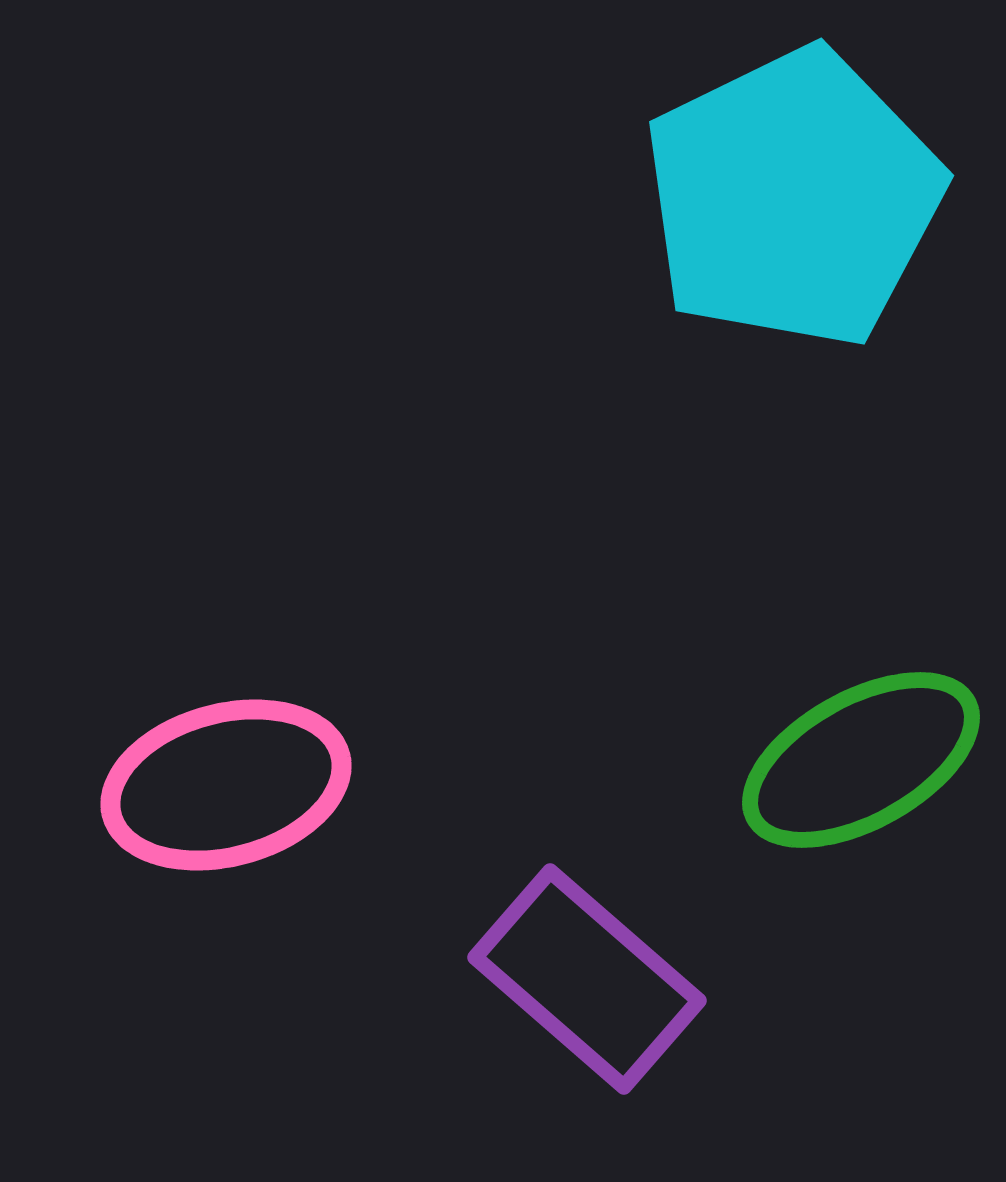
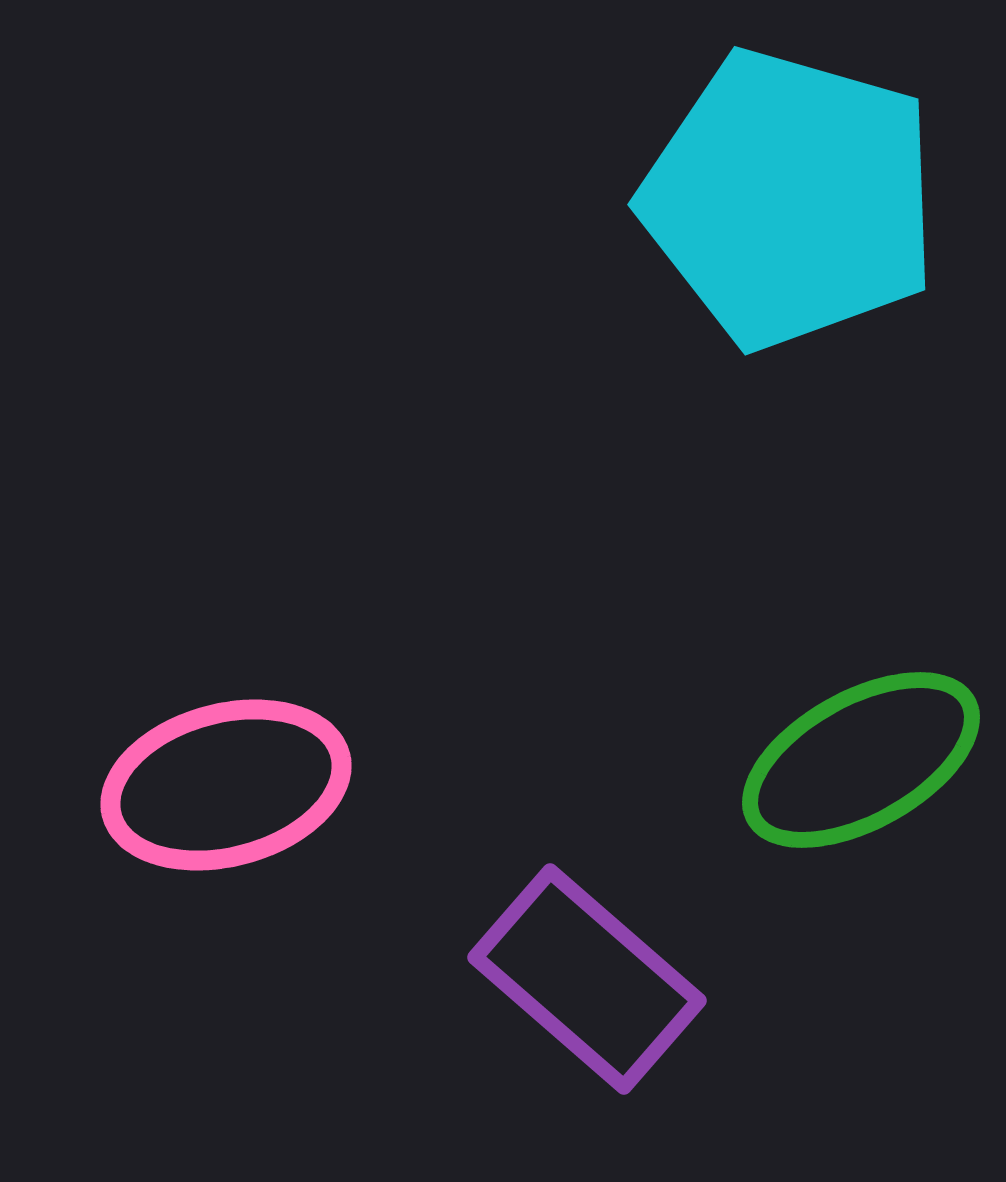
cyan pentagon: moved 3 px left, 1 px down; rotated 30 degrees counterclockwise
